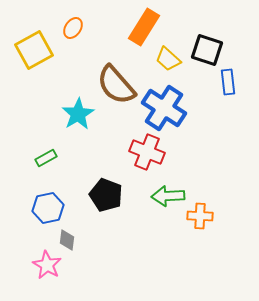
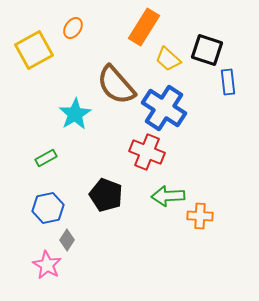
cyan star: moved 3 px left
gray diamond: rotated 25 degrees clockwise
